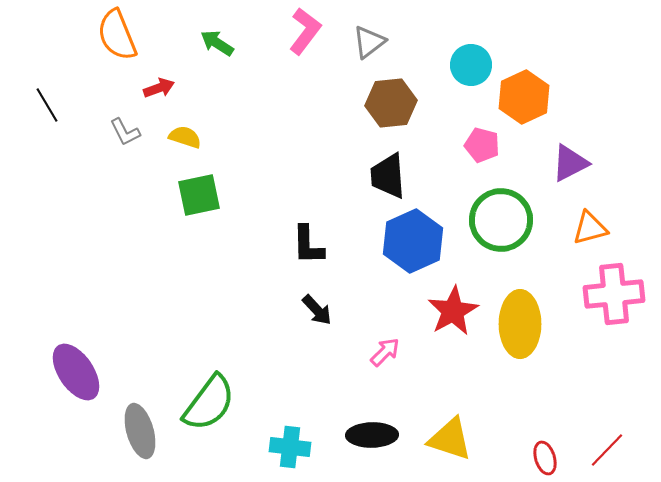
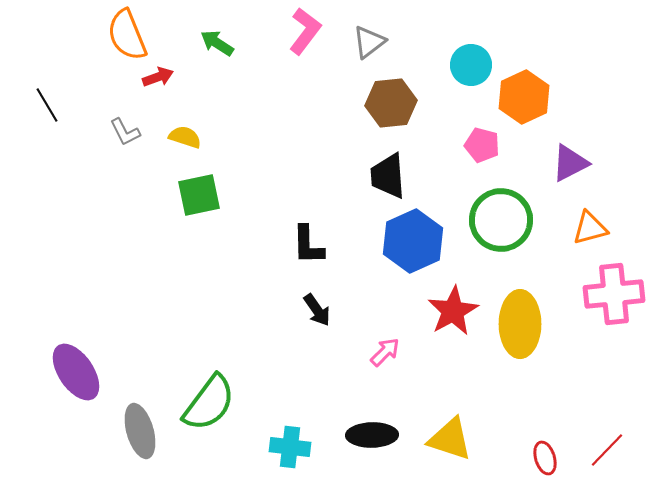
orange semicircle: moved 10 px right
red arrow: moved 1 px left, 11 px up
black arrow: rotated 8 degrees clockwise
